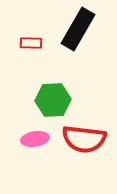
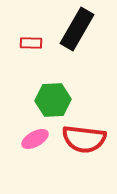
black rectangle: moved 1 px left
pink ellipse: rotated 20 degrees counterclockwise
